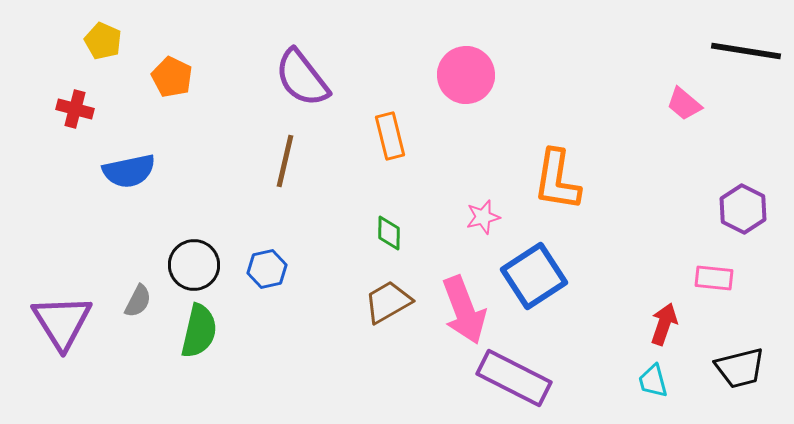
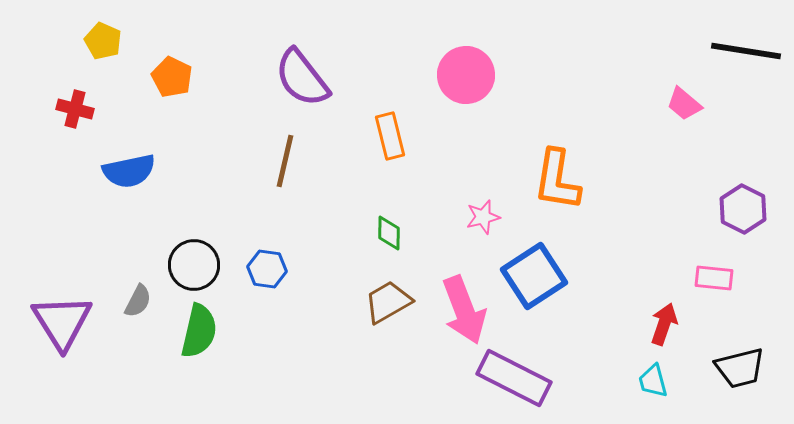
blue hexagon: rotated 21 degrees clockwise
